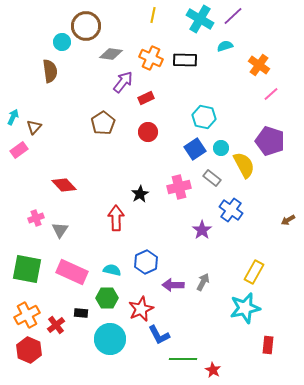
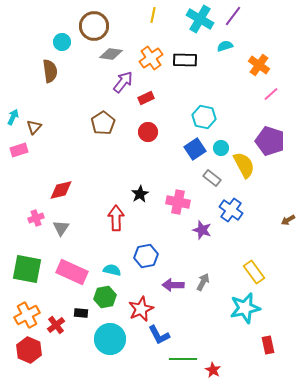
purple line at (233, 16): rotated 10 degrees counterclockwise
brown circle at (86, 26): moved 8 px right
orange cross at (151, 58): rotated 30 degrees clockwise
pink rectangle at (19, 150): rotated 18 degrees clockwise
red diamond at (64, 185): moved 3 px left, 5 px down; rotated 60 degrees counterclockwise
pink cross at (179, 187): moved 1 px left, 15 px down; rotated 25 degrees clockwise
gray triangle at (60, 230): moved 1 px right, 2 px up
purple star at (202, 230): rotated 18 degrees counterclockwise
blue hexagon at (146, 262): moved 6 px up; rotated 15 degrees clockwise
yellow rectangle at (254, 272): rotated 65 degrees counterclockwise
green hexagon at (107, 298): moved 2 px left, 1 px up; rotated 10 degrees counterclockwise
red rectangle at (268, 345): rotated 18 degrees counterclockwise
